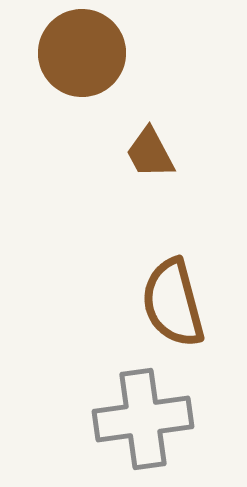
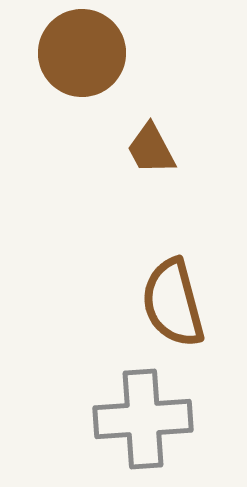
brown trapezoid: moved 1 px right, 4 px up
gray cross: rotated 4 degrees clockwise
